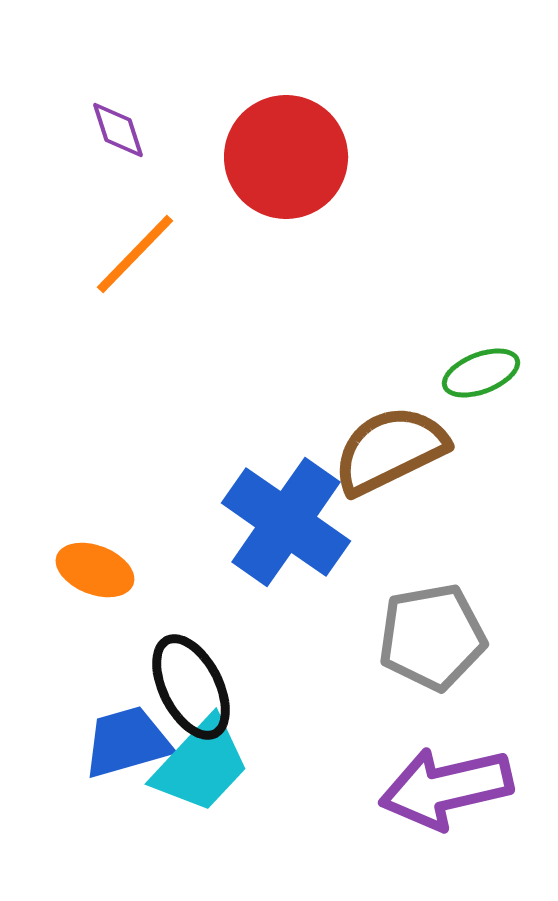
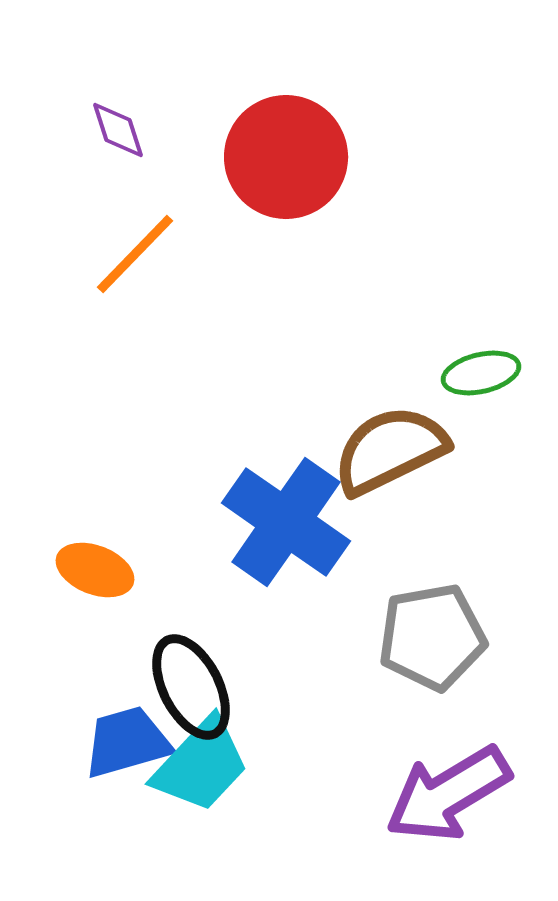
green ellipse: rotated 8 degrees clockwise
purple arrow: moved 2 px right, 6 px down; rotated 18 degrees counterclockwise
